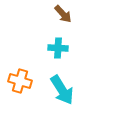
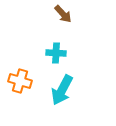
cyan cross: moved 2 px left, 5 px down
cyan arrow: rotated 60 degrees clockwise
